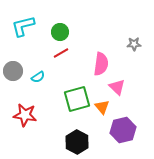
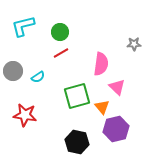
green square: moved 3 px up
purple hexagon: moved 7 px left, 1 px up
black hexagon: rotated 15 degrees counterclockwise
